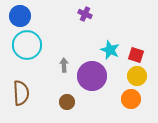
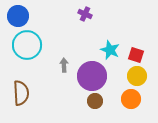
blue circle: moved 2 px left
brown circle: moved 28 px right, 1 px up
